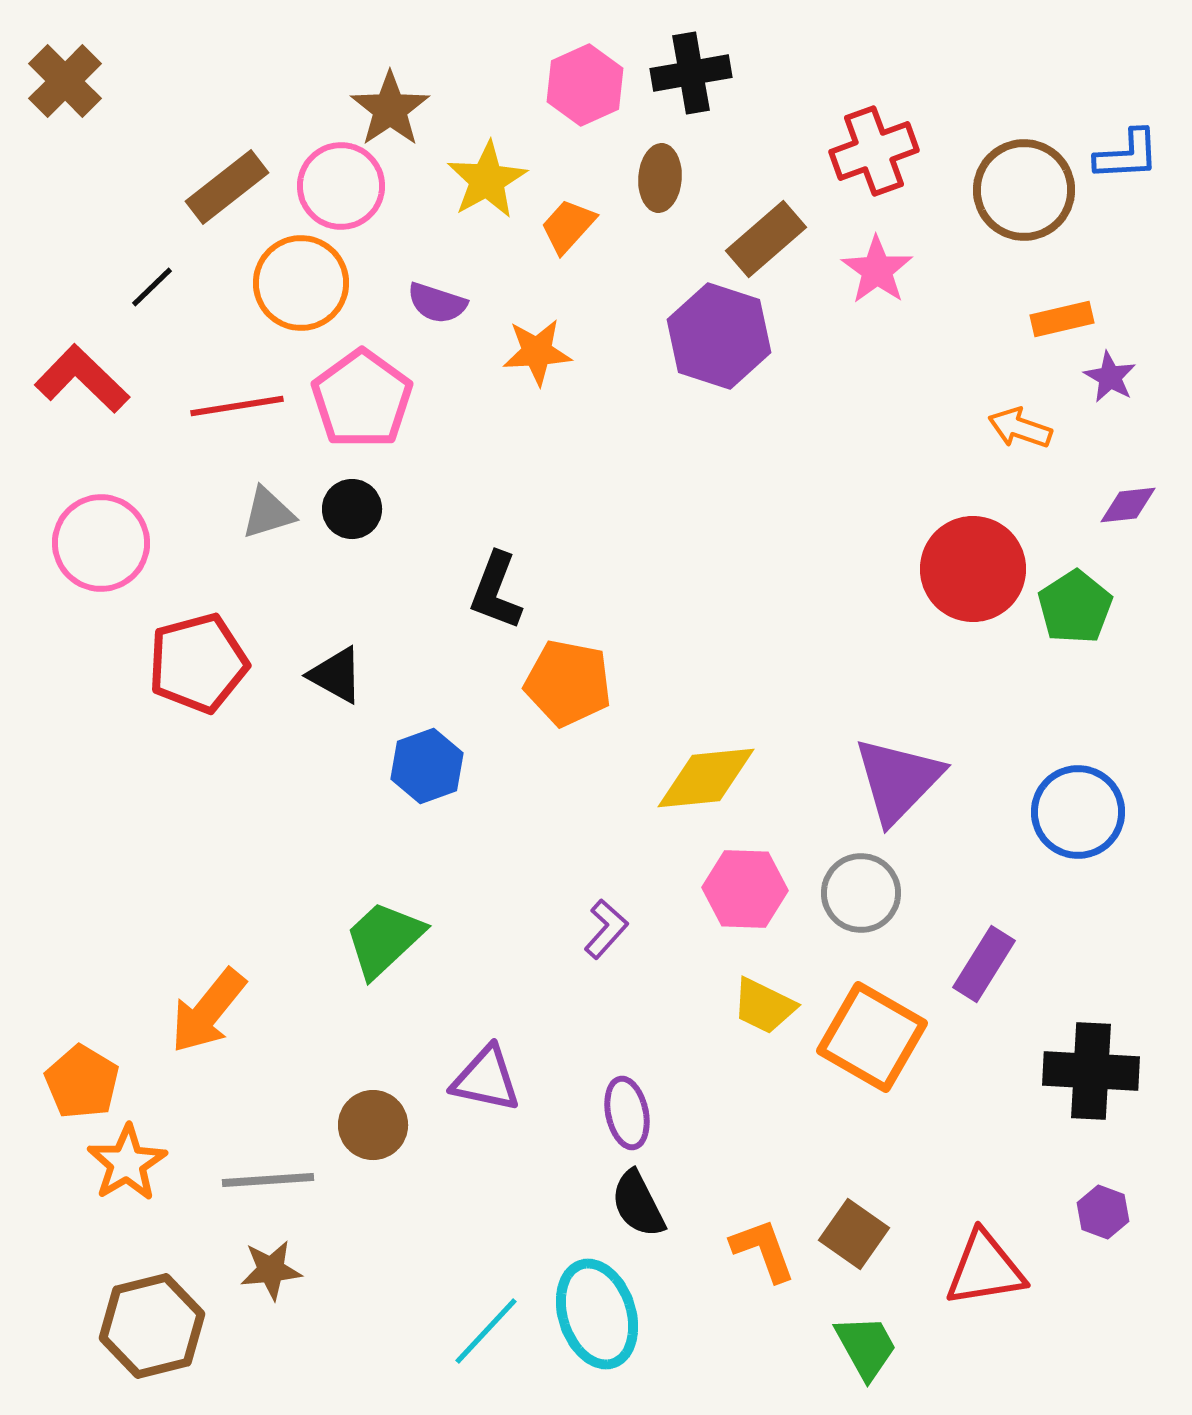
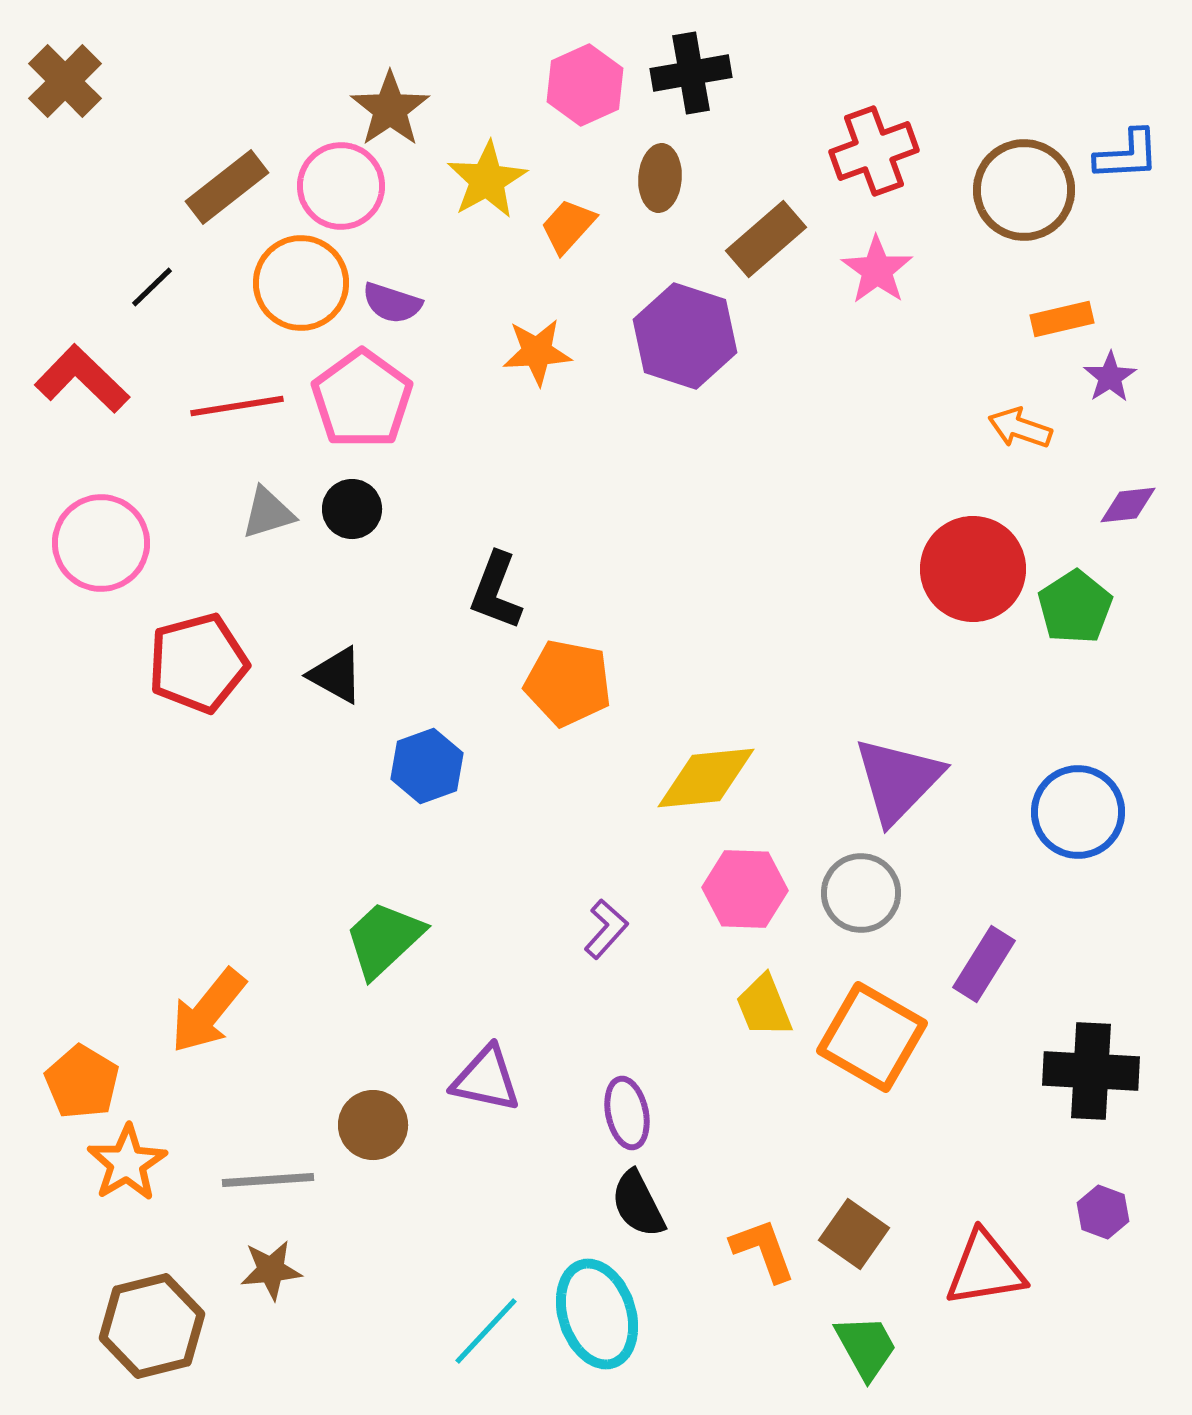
purple semicircle at (437, 303): moved 45 px left
purple hexagon at (719, 336): moved 34 px left
purple star at (1110, 377): rotated 10 degrees clockwise
yellow trapezoid at (764, 1006): rotated 42 degrees clockwise
